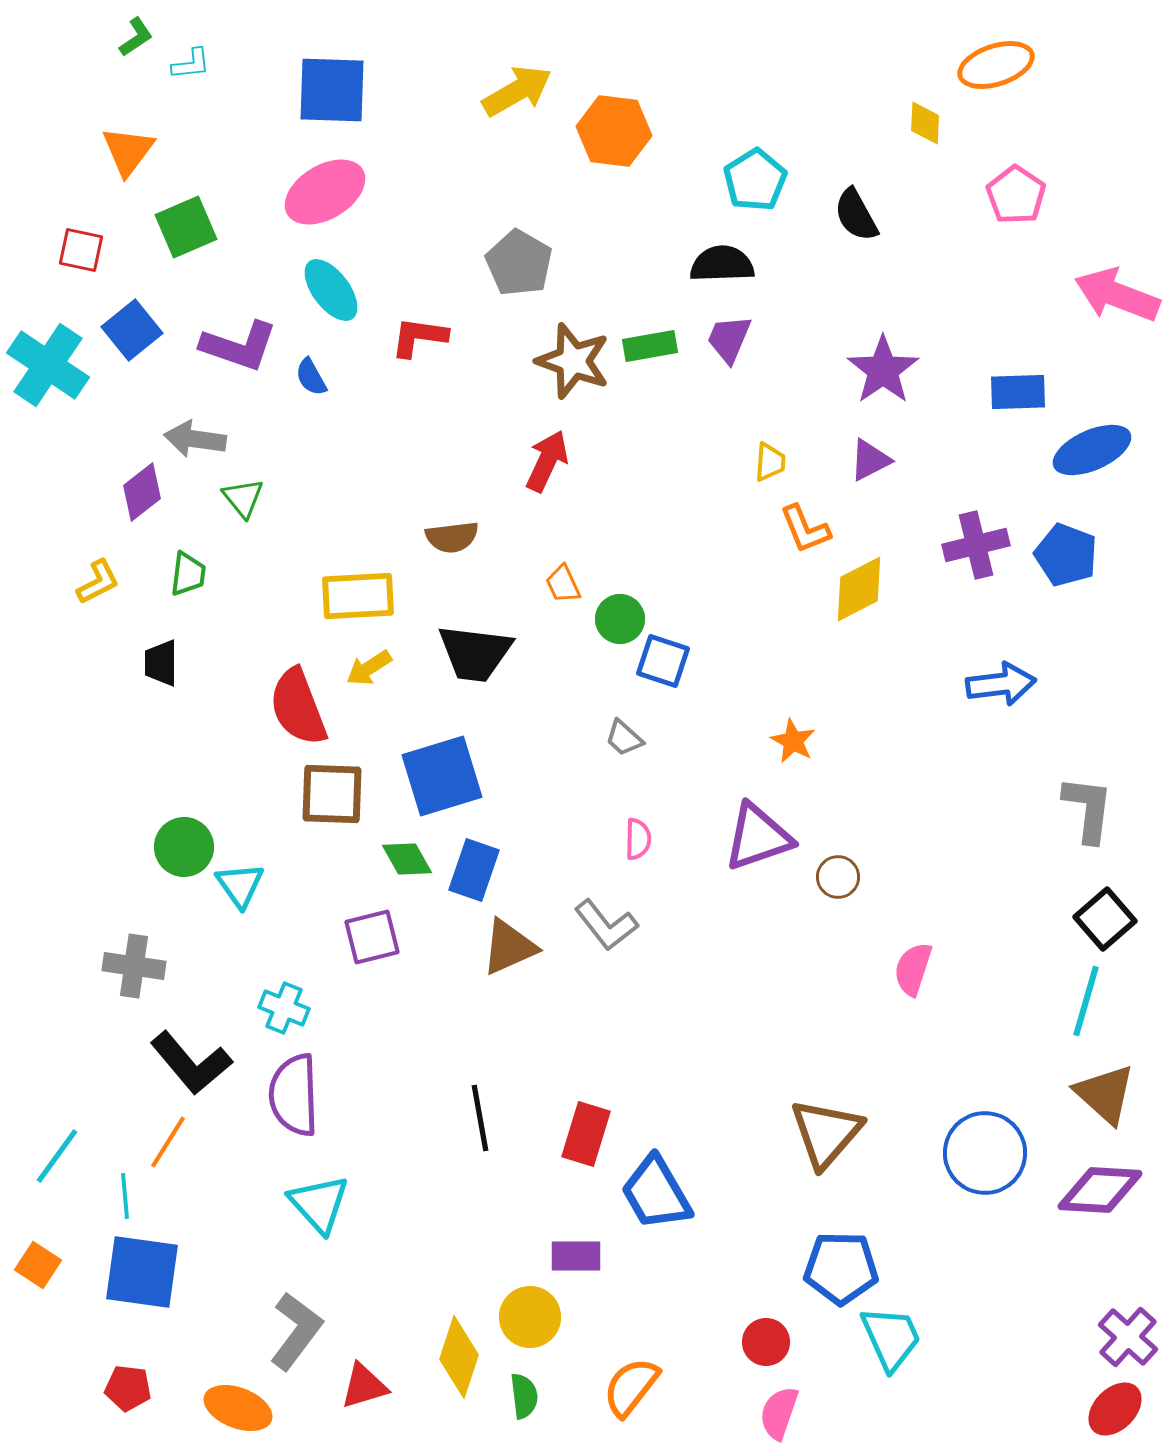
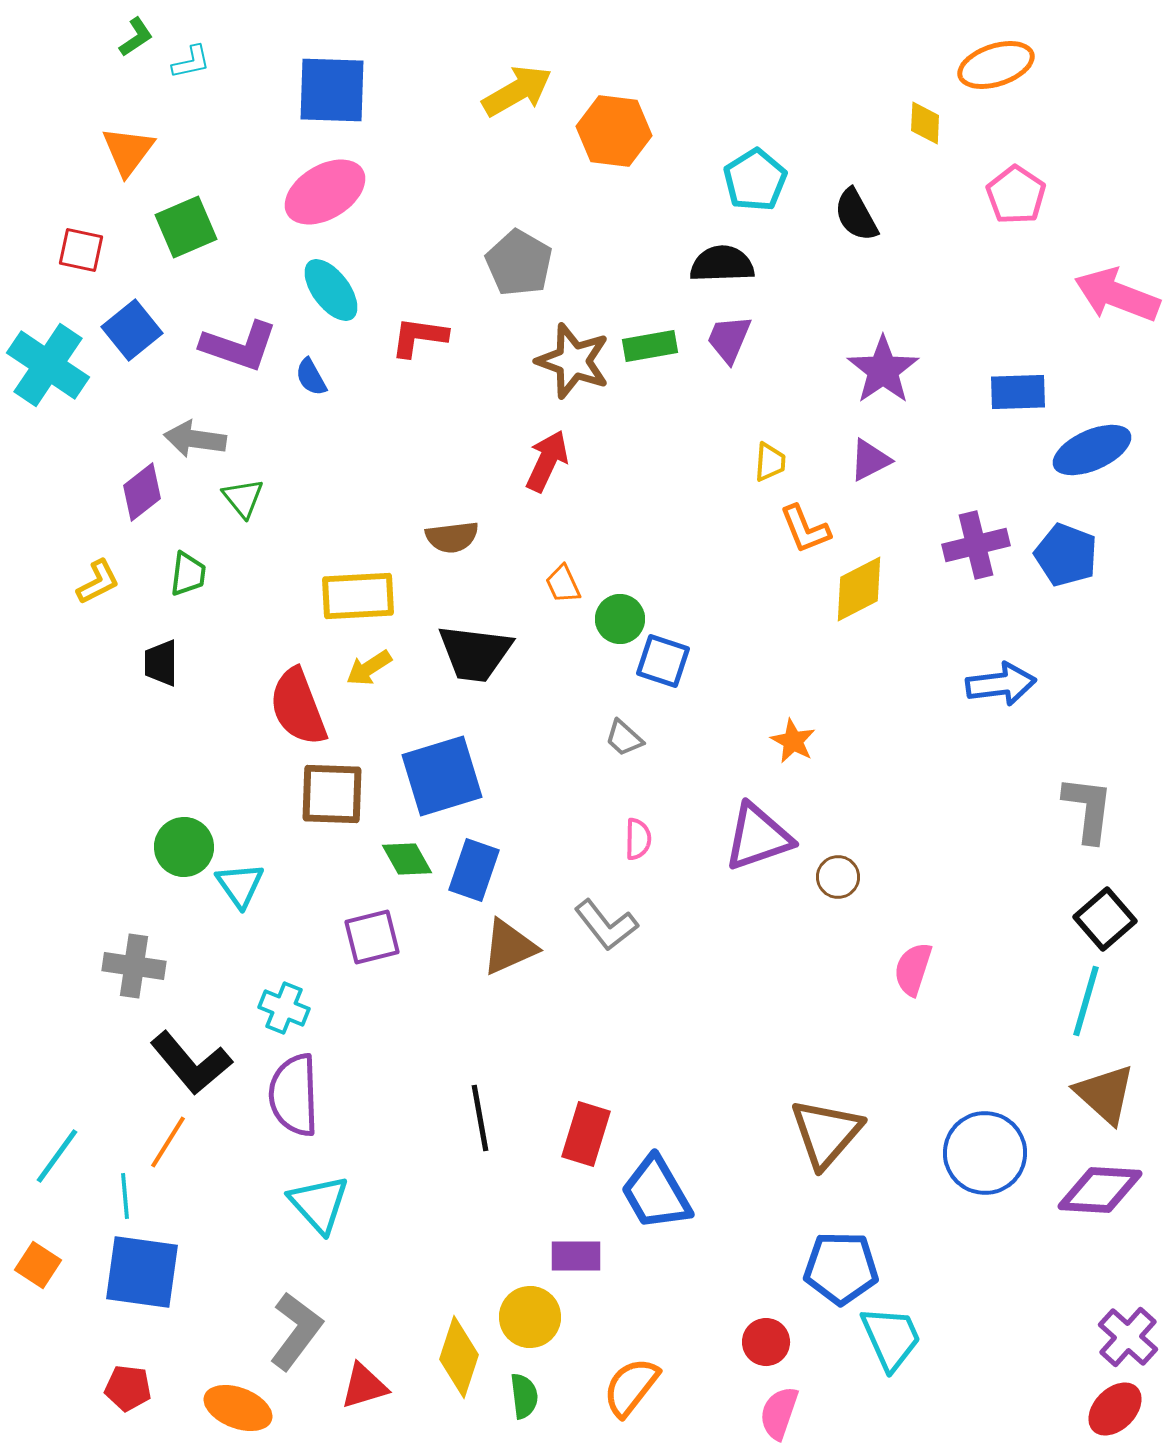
cyan L-shape at (191, 64): moved 2 px up; rotated 6 degrees counterclockwise
